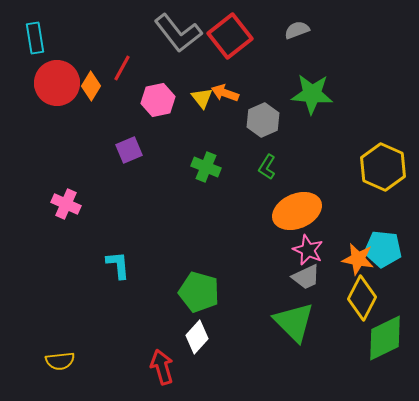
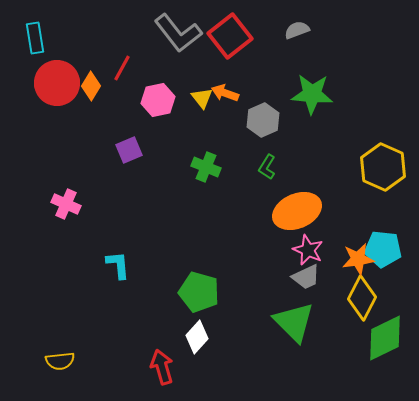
orange star: rotated 20 degrees counterclockwise
